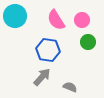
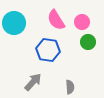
cyan circle: moved 1 px left, 7 px down
pink circle: moved 2 px down
gray arrow: moved 9 px left, 5 px down
gray semicircle: rotated 64 degrees clockwise
